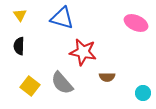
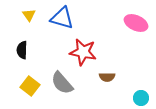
yellow triangle: moved 9 px right
black semicircle: moved 3 px right, 4 px down
cyan circle: moved 2 px left, 5 px down
